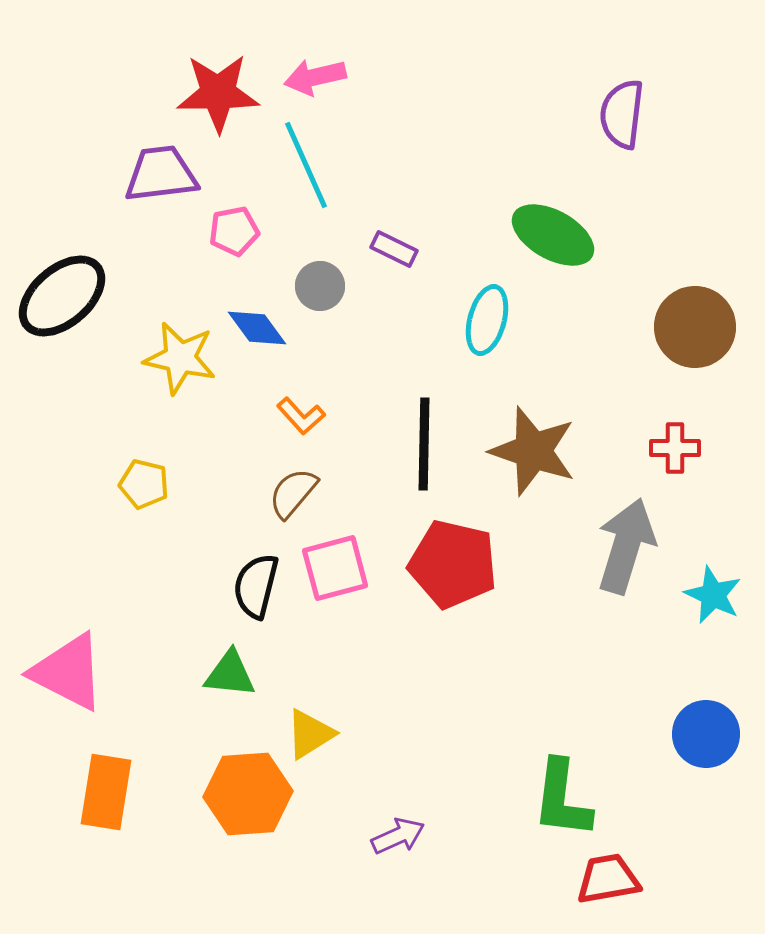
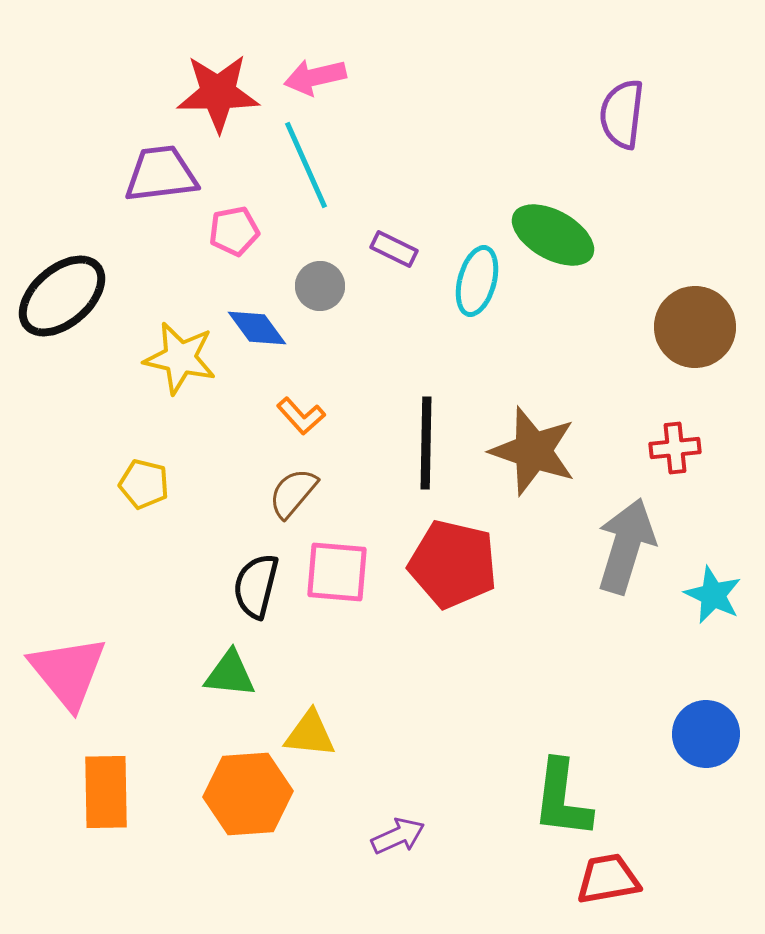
cyan ellipse: moved 10 px left, 39 px up
black line: moved 2 px right, 1 px up
red cross: rotated 6 degrees counterclockwise
pink square: moved 2 px right, 4 px down; rotated 20 degrees clockwise
pink triangle: rotated 24 degrees clockwise
yellow triangle: rotated 38 degrees clockwise
orange rectangle: rotated 10 degrees counterclockwise
